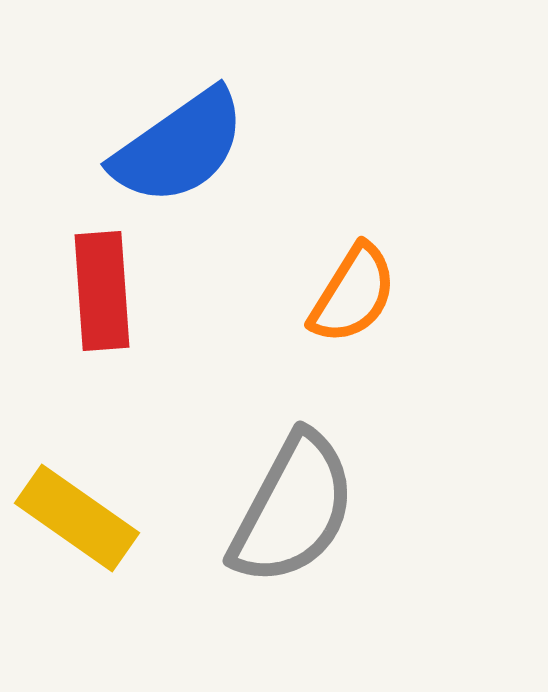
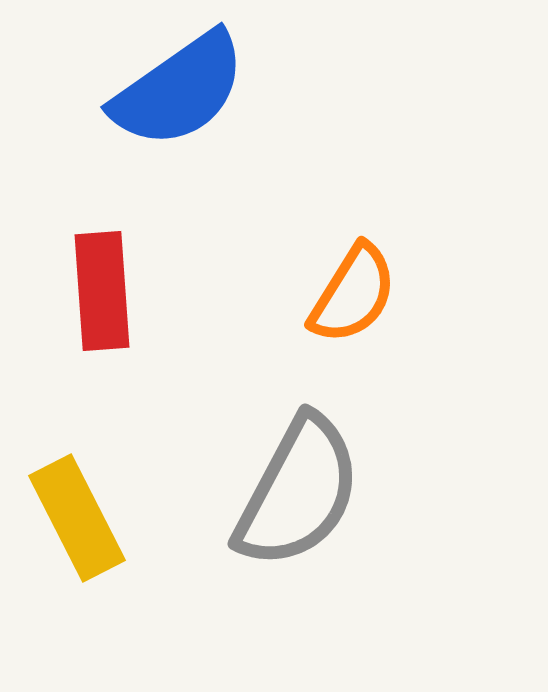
blue semicircle: moved 57 px up
gray semicircle: moved 5 px right, 17 px up
yellow rectangle: rotated 28 degrees clockwise
